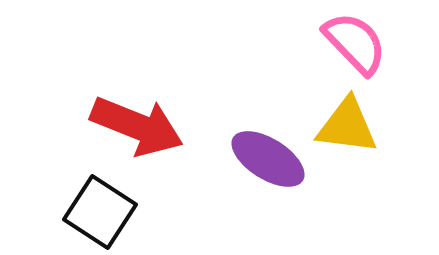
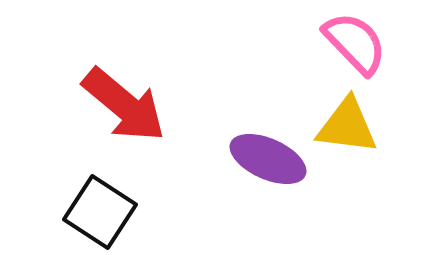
red arrow: moved 13 px left, 21 px up; rotated 18 degrees clockwise
purple ellipse: rotated 8 degrees counterclockwise
